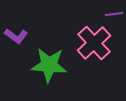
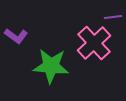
purple line: moved 1 px left, 3 px down
green star: moved 2 px right, 1 px down
